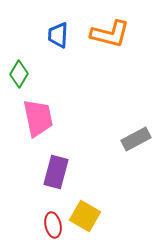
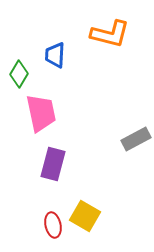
blue trapezoid: moved 3 px left, 20 px down
pink trapezoid: moved 3 px right, 5 px up
purple rectangle: moved 3 px left, 8 px up
